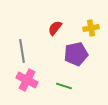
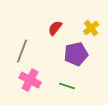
yellow cross: rotated 28 degrees counterclockwise
gray line: rotated 30 degrees clockwise
pink cross: moved 3 px right
green line: moved 3 px right
